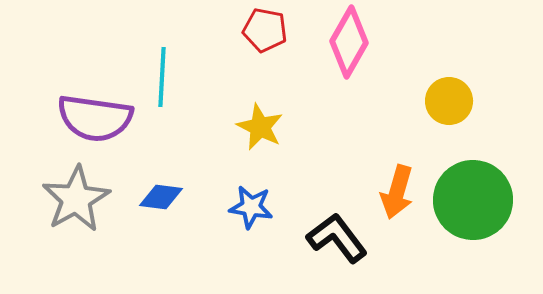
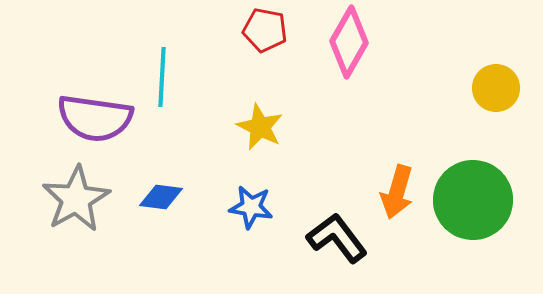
yellow circle: moved 47 px right, 13 px up
